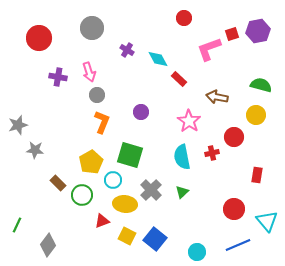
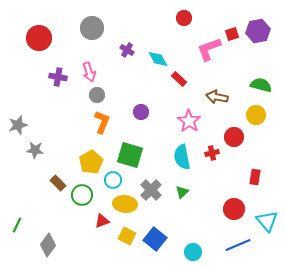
red rectangle at (257, 175): moved 2 px left, 2 px down
cyan circle at (197, 252): moved 4 px left
